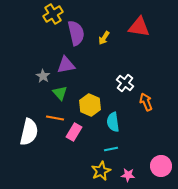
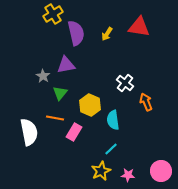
yellow arrow: moved 3 px right, 4 px up
green triangle: rotated 21 degrees clockwise
cyan semicircle: moved 2 px up
white semicircle: rotated 24 degrees counterclockwise
cyan line: rotated 32 degrees counterclockwise
pink circle: moved 5 px down
